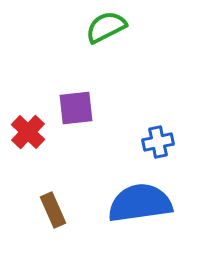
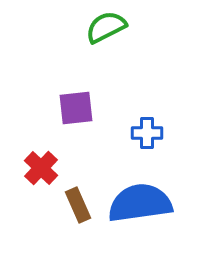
red cross: moved 13 px right, 36 px down
blue cross: moved 11 px left, 9 px up; rotated 12 degrees clockwise
brown rectangle: moved 25 px right, 5 px up
